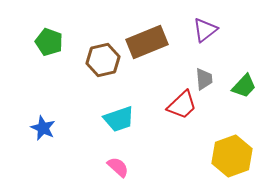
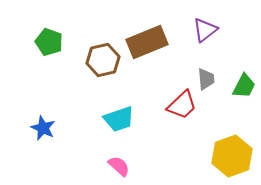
gray trapezoid: moved 2 px right
green trapezoid: rotated 16 degrees counterclockwise
pink semicircle: moved 1 px right, 1 px up
